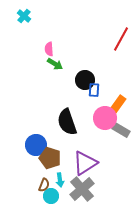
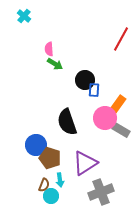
gray cross: moved 19 px right, 3 px down; rotated 20 degrees clockwise
